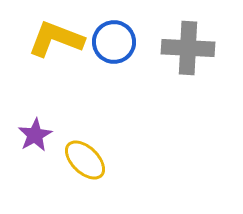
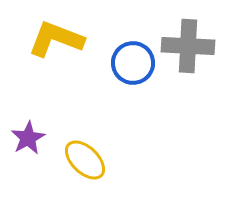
blue circle: moved 19 px right, 21 px down
gray cross: moved 2 px up
purple star: moved 7 px left, 3 px down
